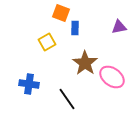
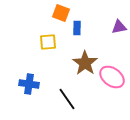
blue rectangle: moved 2 px right
yellow square: moved 1 px right; rotated 24 degrees clockwise
